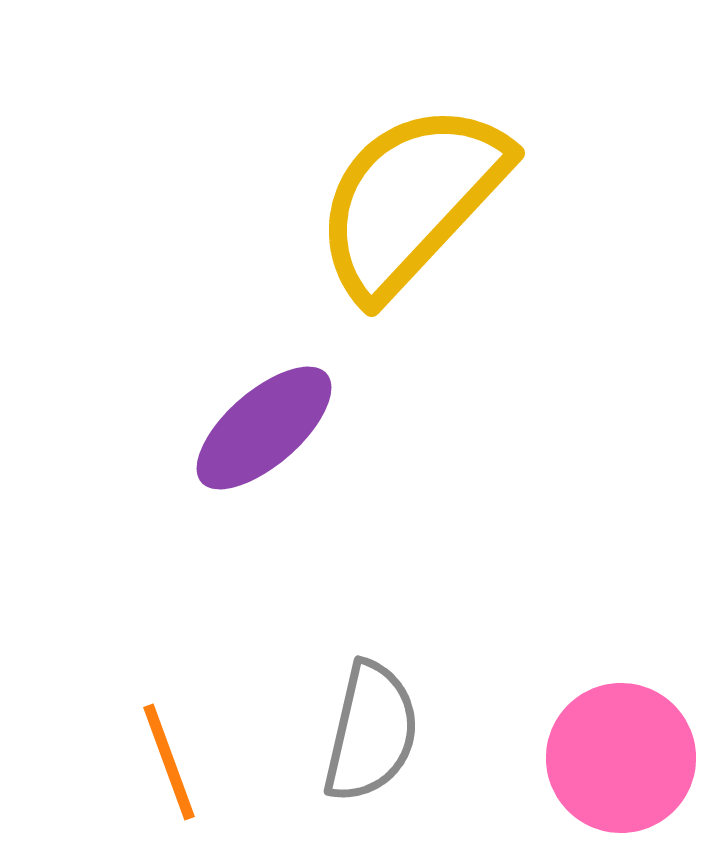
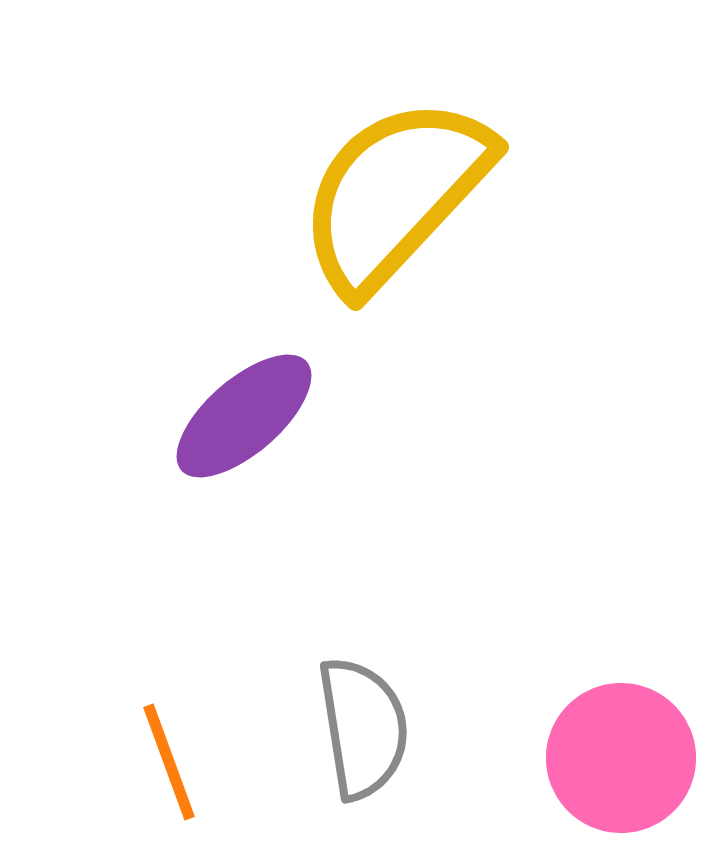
yellow semicircle: moved 16 px left, 6 px up
purple ellipse: moved 20 px left, 12 px up
gray semicircle: moved 8 px left, 4 px up; rotated 22 degrees counterclockwise
